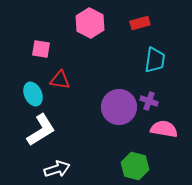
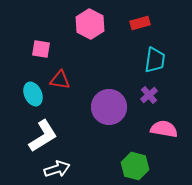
pink hexagon: moved 1 px down
purple cross: moved 6 px up; rotated 30 degrees clockwise
purple circle: moved 10 px left
white L-shape: moved 2 px right, 6 px down
